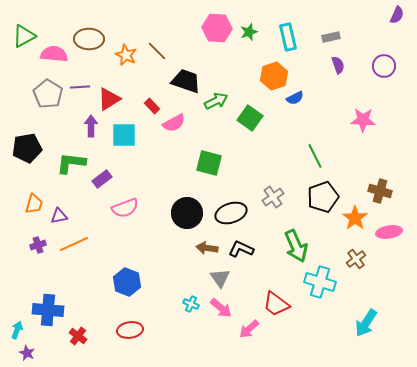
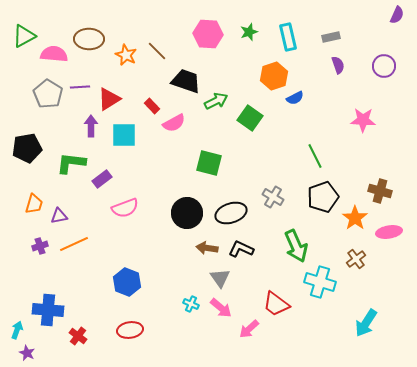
pink hexagon at (217, 28): moved 9 px left, 6 px down
gray cross at (273, 197): rotated 25 degrees counterclockwise
purple cross at (38, 245): moved 2 px right, 1 px down
